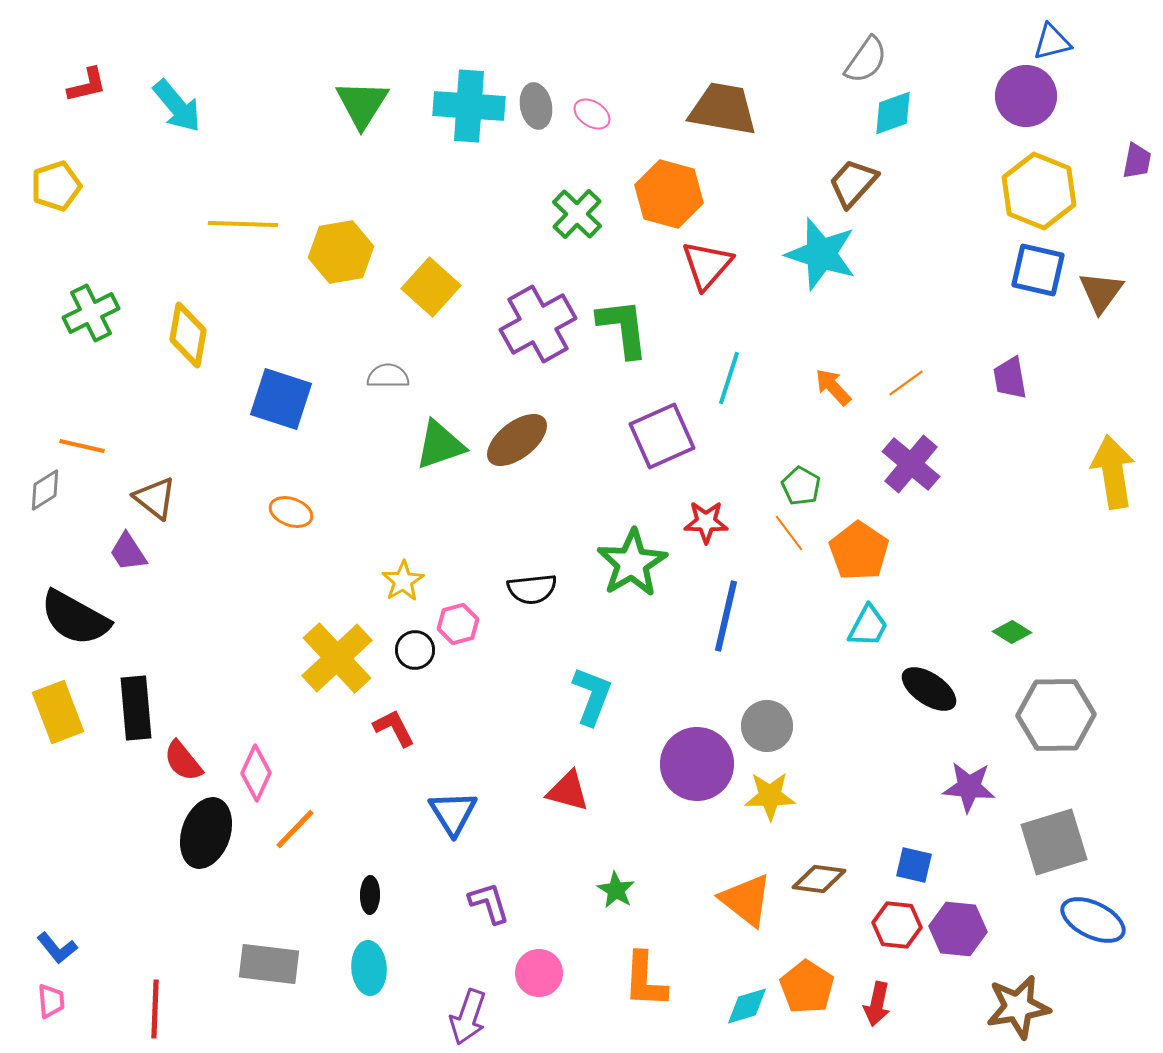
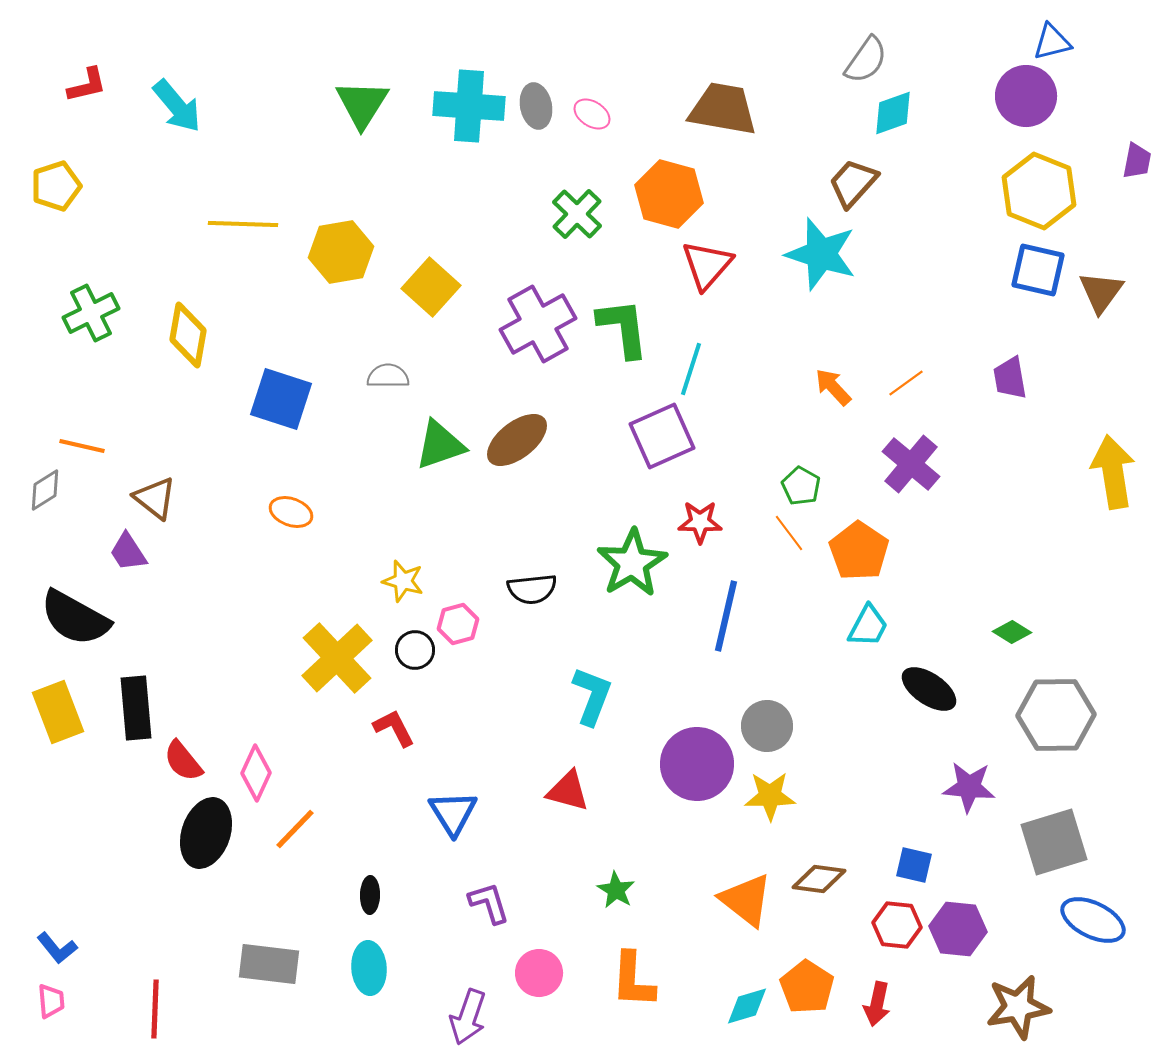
cyan line at (729, 378): moved 38 px left, 9 px up
red star at (706, 522): moved 6 px left
yellow star at (403, 581): rotated 24 degrees counterclockwise
orange L-shape at (645, 980): moved 12 px left
